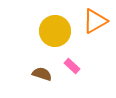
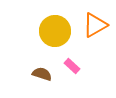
orange triangle: moved 4 px down
